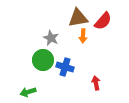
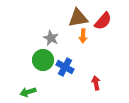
blue cross: rotated 12 degrees clockwise
